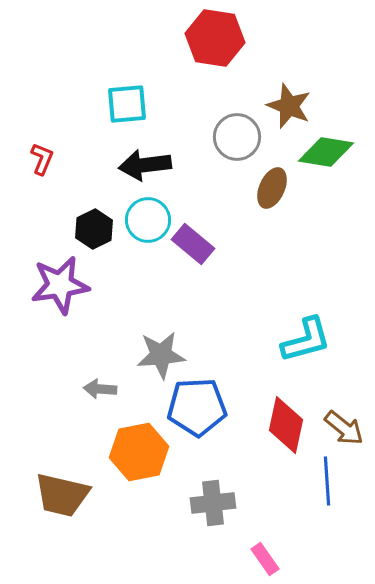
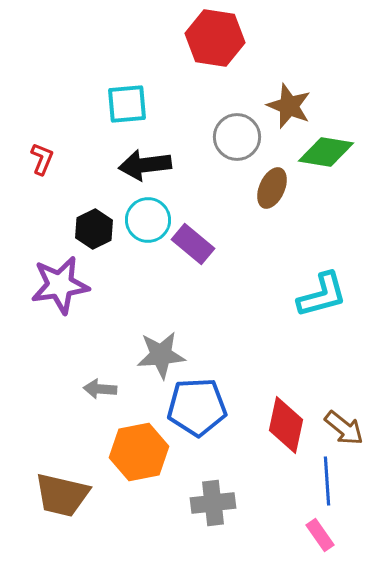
cyan L-shape: moved 16 px right, 45 px up
pink rectangle: moved 55 px right, 24 px up
